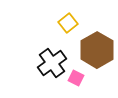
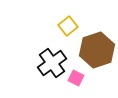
yellow square: moved 3 px down
brown hexagon: rotated 12 degrees clockwise
